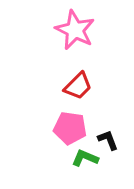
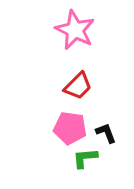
black L-shape: moved 2 px left, 7 px up
green L-shape: rotated 28 degrees counterclockwise
